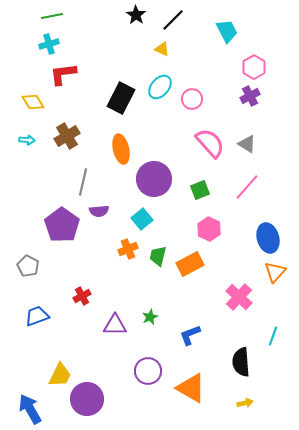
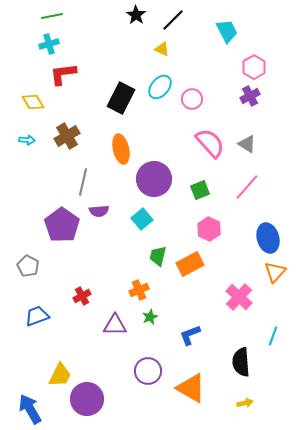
orange cross at (128, 249): moved 11 px right, 41 px down
